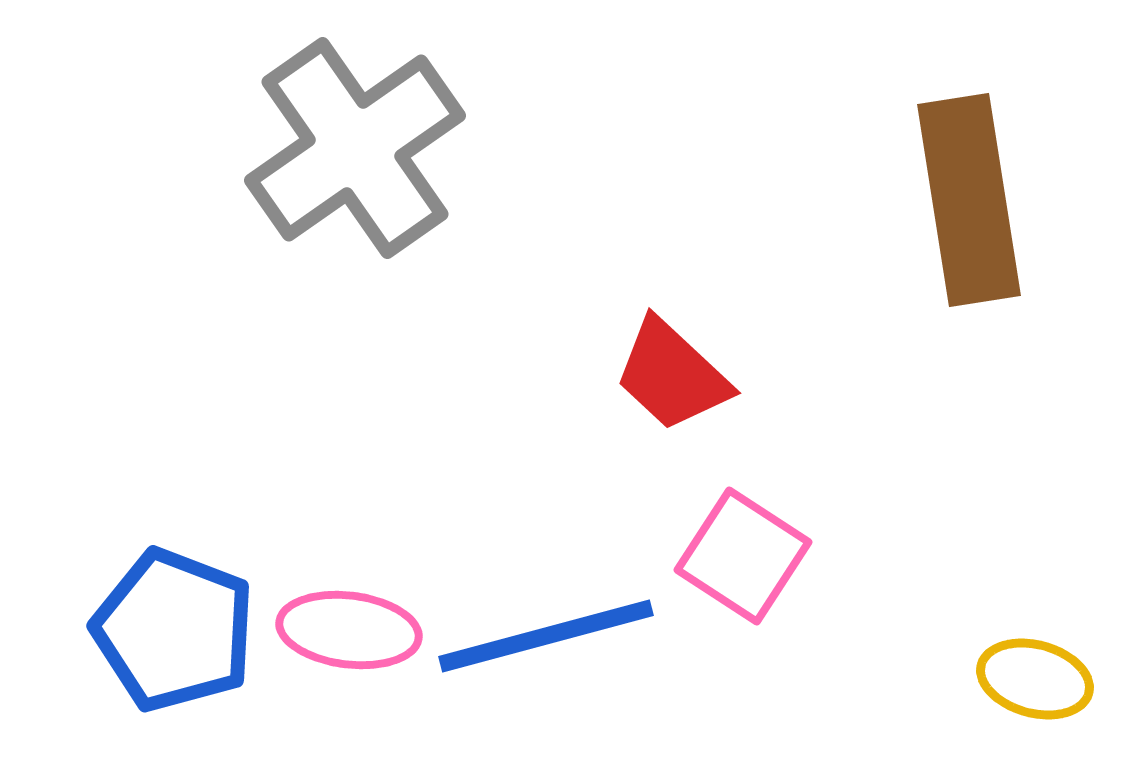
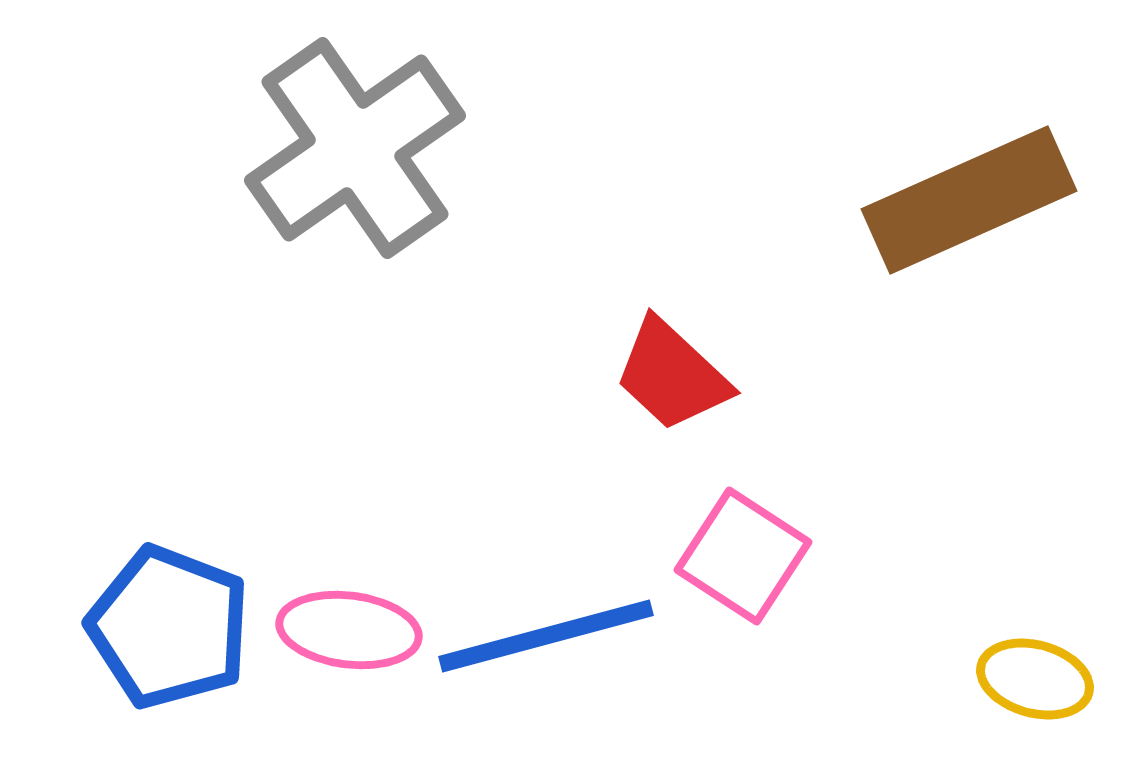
brown rectangle: rotated 75 degrees clockwise
blue pentagon: moved 5 px left, 3 px up
